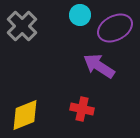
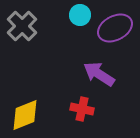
purple arrow: moved 8 px down
